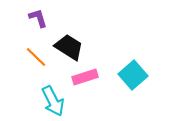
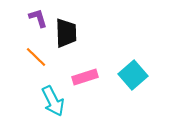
black trapezoid: moved 3 px left, 14 px up; rotated 56 degrees clockwise
